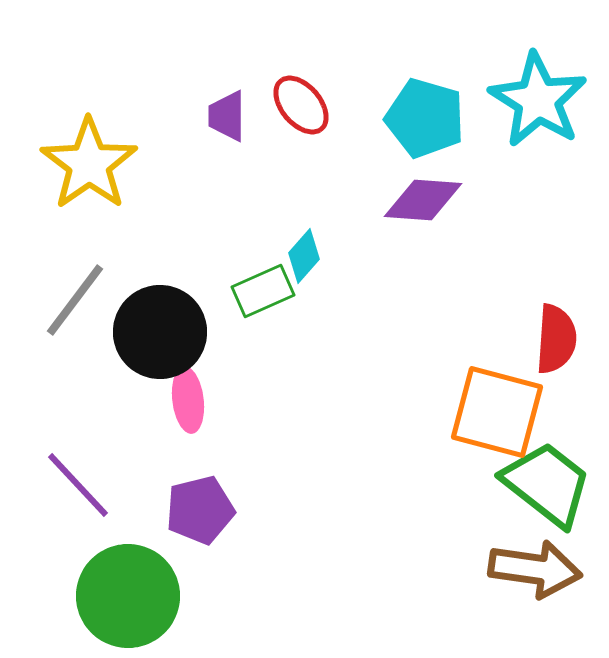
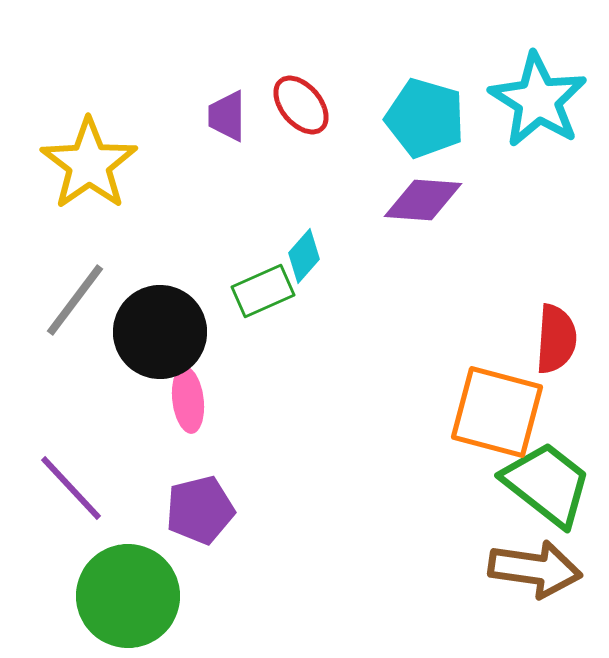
purple line: moved 7 px left, 3 px down
